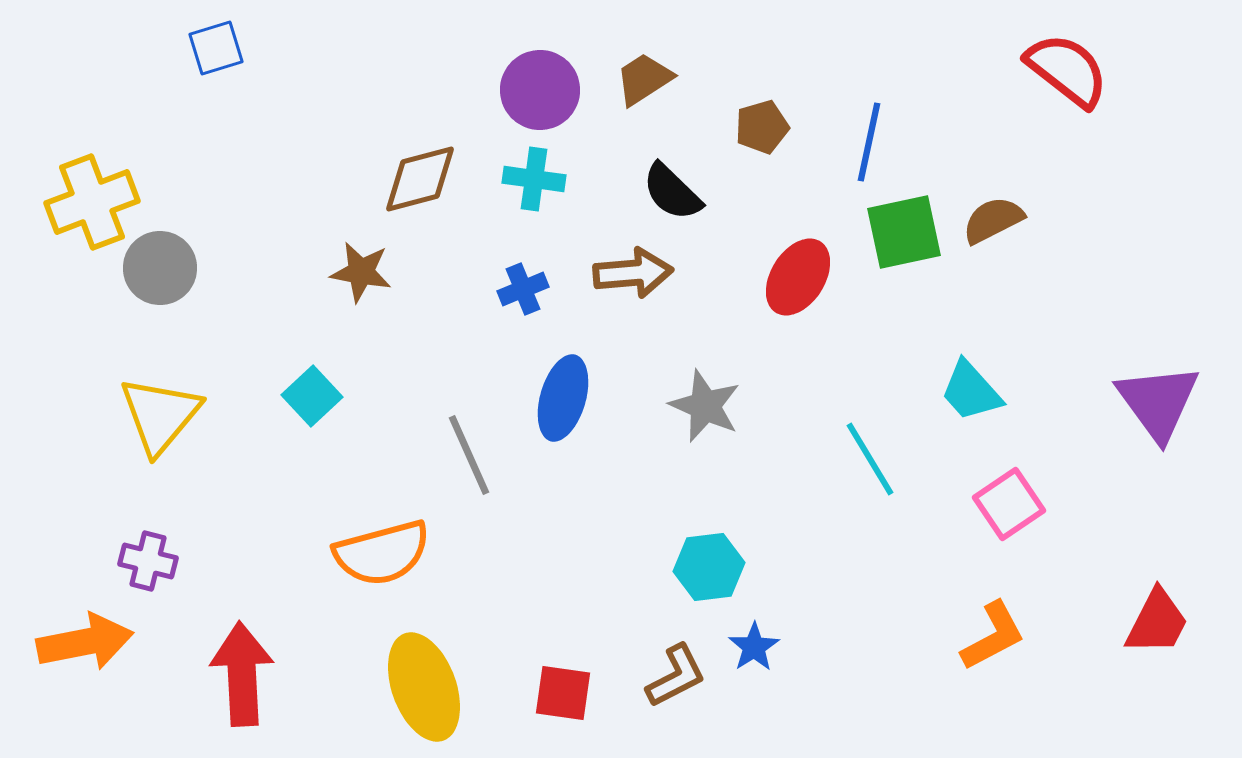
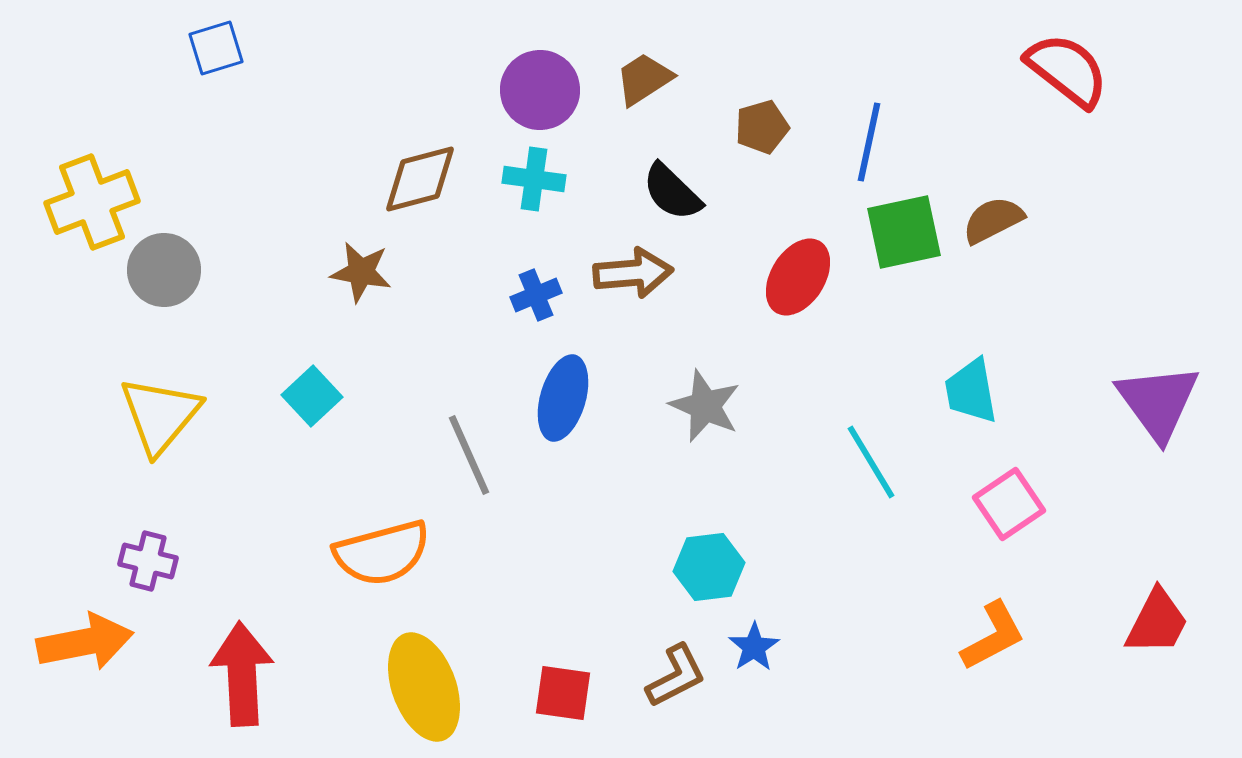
gray circle: moved 4 px right, 2 px down
blue cross: moved 13 px right, 6 px down
cyan trapezoid: rotated 32 degrees clockwise
cyan line: moved 1 px right, 3 px down
